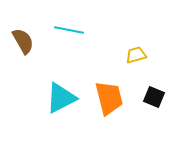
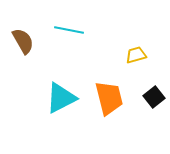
black square: rotated 30 degrees clockwise
